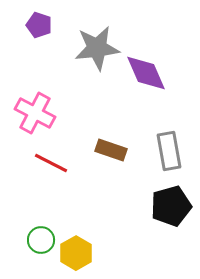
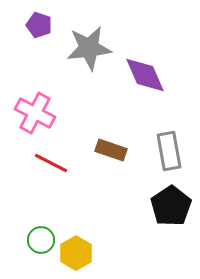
gray star: moved 8 px left
purple diamond: moved 1 px left, 2 px down
black pentagon: rotated 18 degrees counterclockwise
